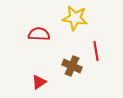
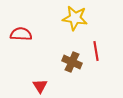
red semicircle: moved 18 px left
brown cross: moved 4 px up
red triangle: moved 1 px right, 4 px down; rotated 28 degrees counterclockwise
